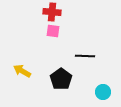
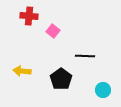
red cross: moved 23 px left, 4 px down
pink square: rotated 32 degrees clockwise
yellow arrow: rotated 24 degrees counterclockwise
cyan circle: moved 2 px up
